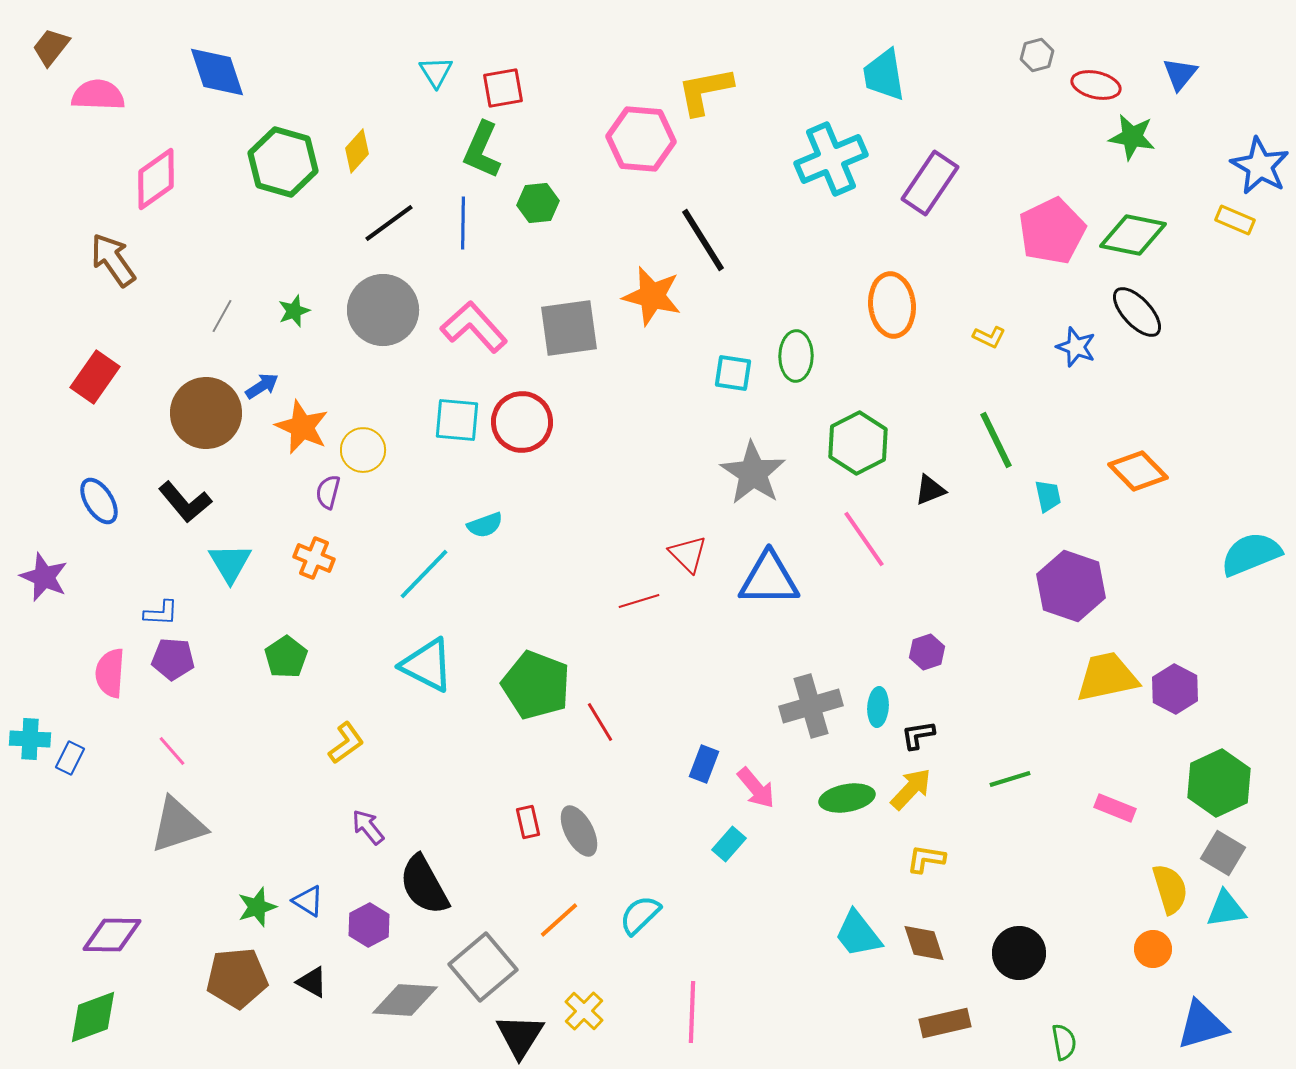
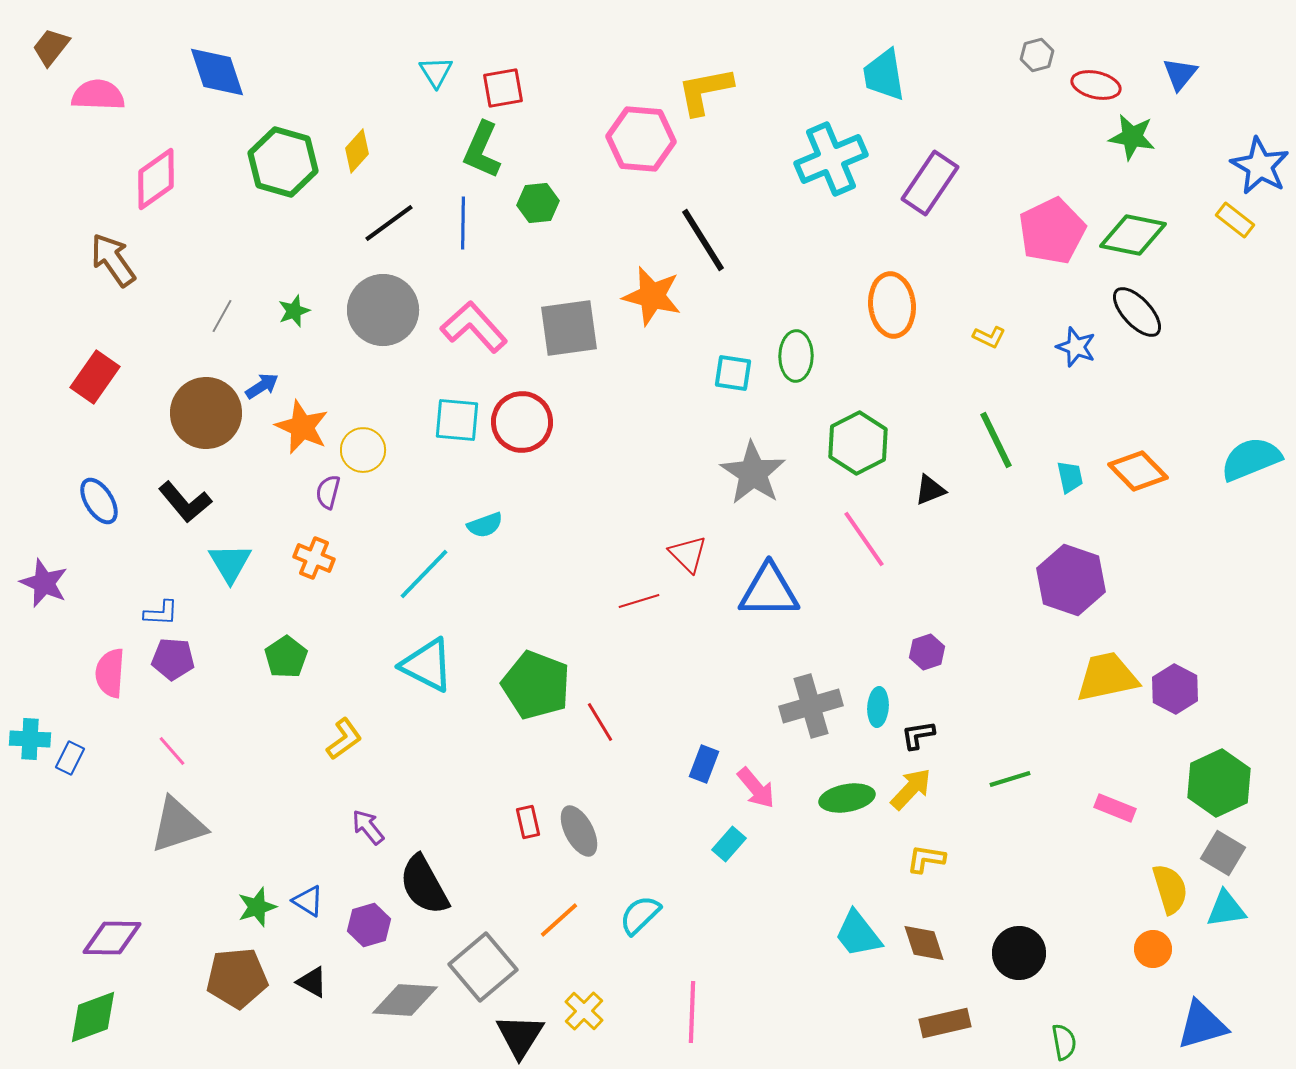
yellow rectangle at (1235, 220): rotated 15 degrees clockwise
cyan trapezoid at (1048, 496): moved 22 px right, 19 px up
cyan semicircle at (1251, 554): moved 95 px up
purple star at (44, 577): moved 6 px down
blue triangle at (769, 579): moved 12 px down
purple hexagon at (1071, 586): moved 6 px up
yellow L-shape at (346, 743): moved 2 px left, 4 px up
purple hexagon at (369, 925): rotated 12 degrees clockwise
purple diamond at (112, 935): moved 3 px down
